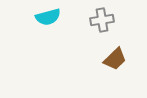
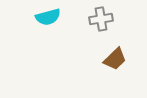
gray cross: moved 1 px left, 1 px up
